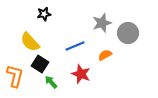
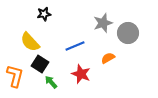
gray star: moved 1 px right
orange semicircle: moved 3 px right, 3 px down
